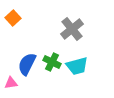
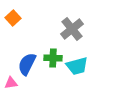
green cross: moved 1 px right, 4 px up; rotated 24 degrees counterclockwise
